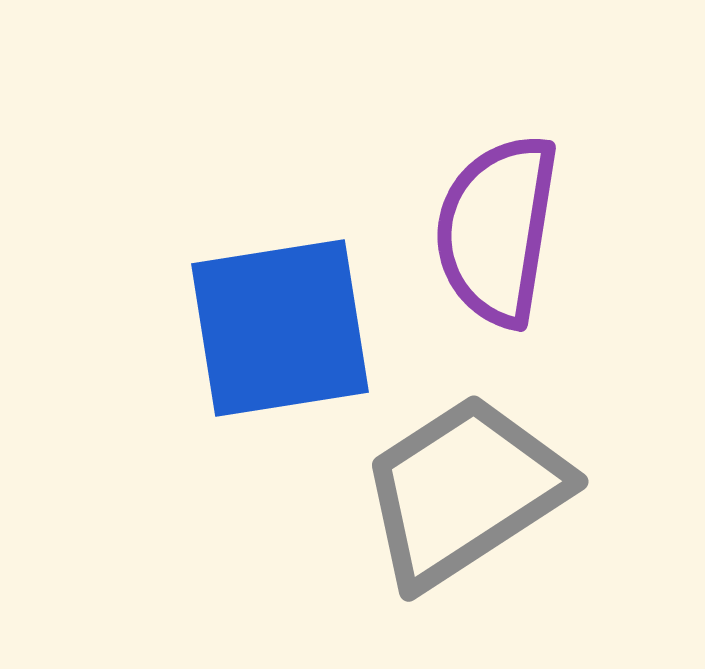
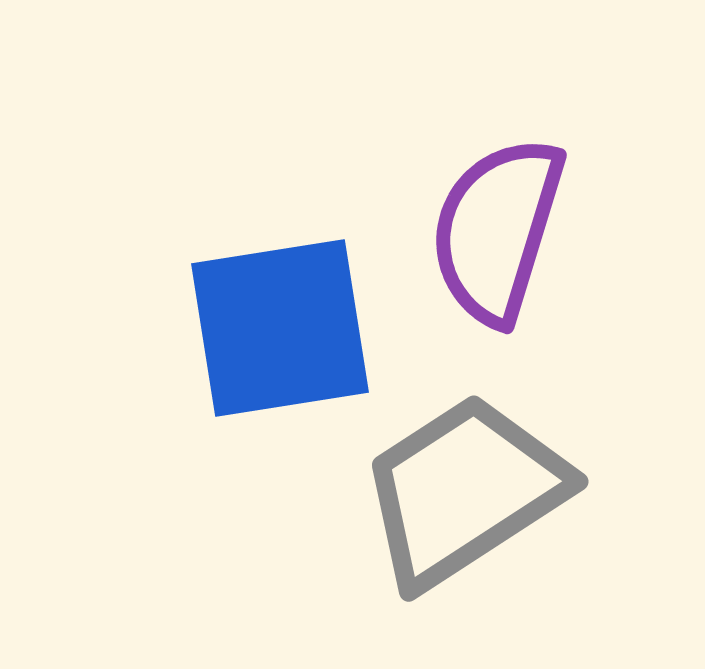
purple semicircle: rotated 8 degrees clockwise
